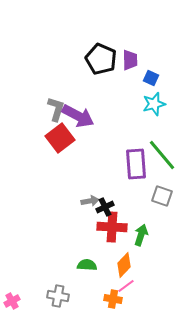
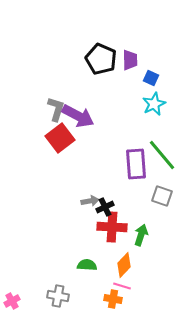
cyan star: rotated 10 degrees counterclockwise
pink line: moved 4 px left; rotated 54 degrees clockwise
